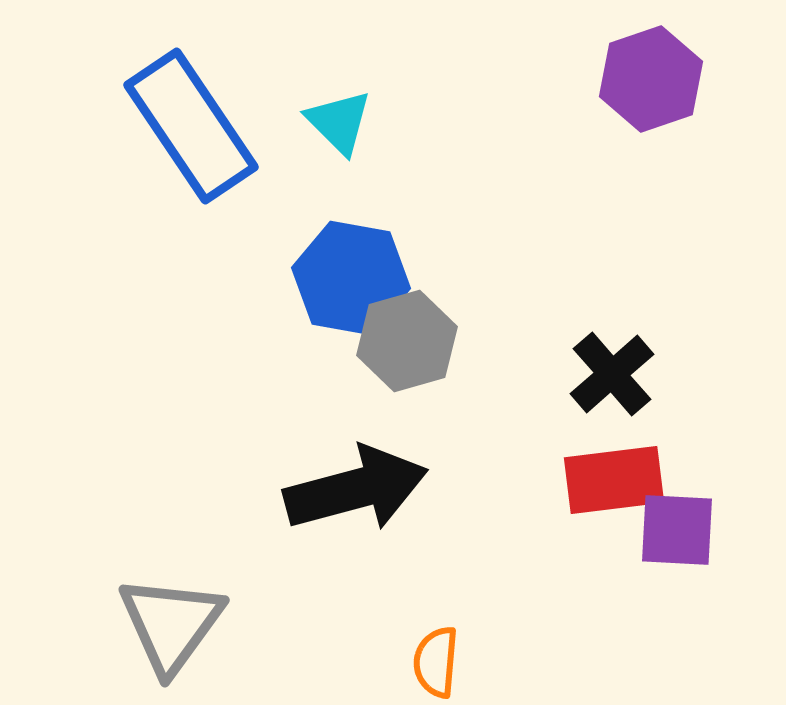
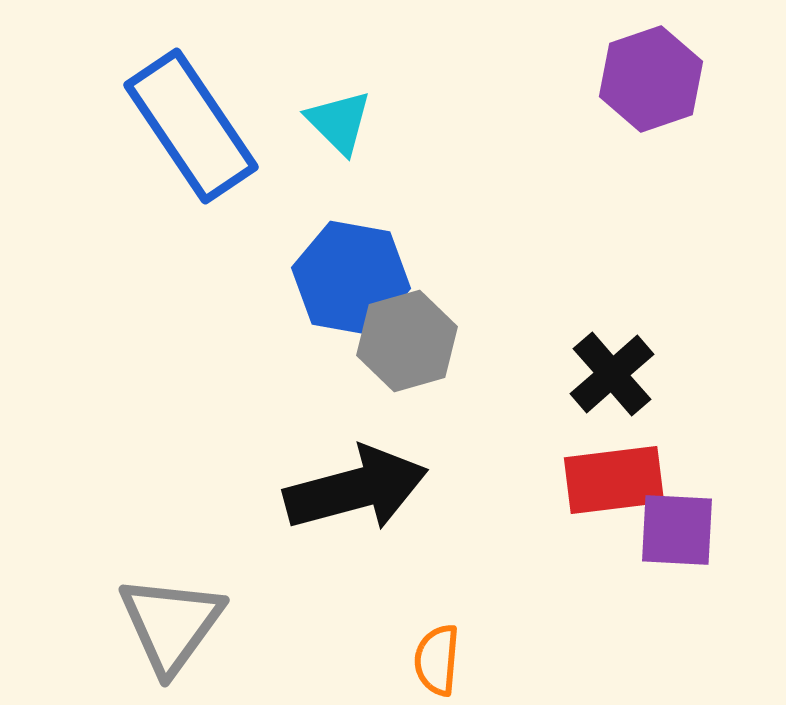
orange semicircle: moved 1 px right, 2 px up
